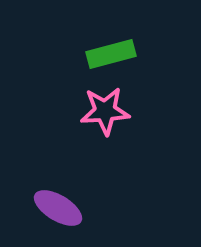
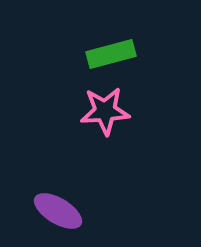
purple ellipse: moved 3 px down
